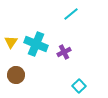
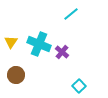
cyan cross: moved 3 px right
purple cross: moved 2 px left; rotated 24 degrees counterclockwise
